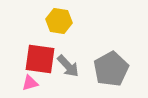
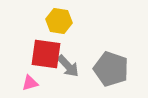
red square: moved 6 px right, 5 px up
gray pentagon: rotated 24 degrees counterclockwise
